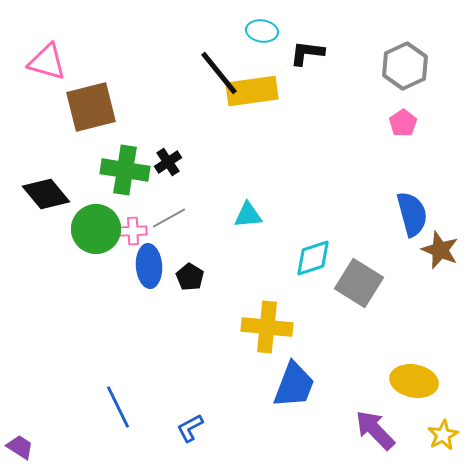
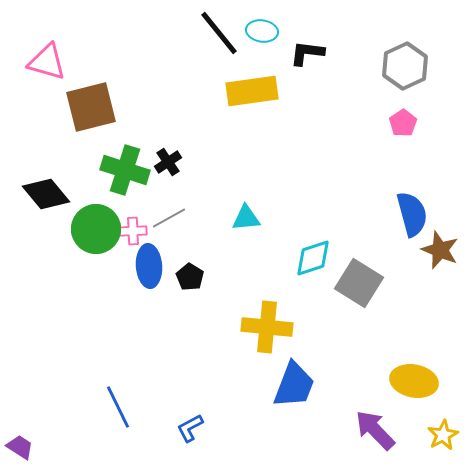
black line: moved 40 px up
green cross: rotated 9 degrees clockwise
cyan triangle: moved 2 px left, 3 px down
